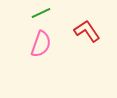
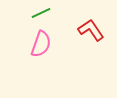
red L-shape: moved 4 px right, 1 px up
